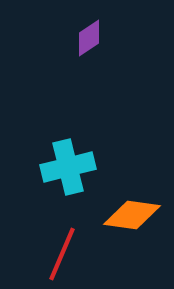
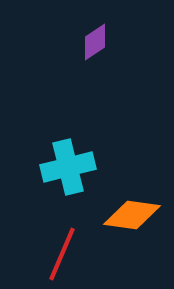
purple diamond: moved 6 px right, 4 px down
